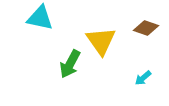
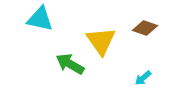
cyan triangle: moved 1 px down
brown diamond: moved 1 px left
green arrow: rotated 92 degrees clockwise
